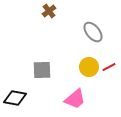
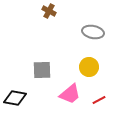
brown cross: rotated 24 degrees counterclockwise
gray ellipse: rotated 40 degrees counterclockwise
red line: moved 10 px left, 33 px down
pink trapezoid: moved 5 px left, 5 px up
